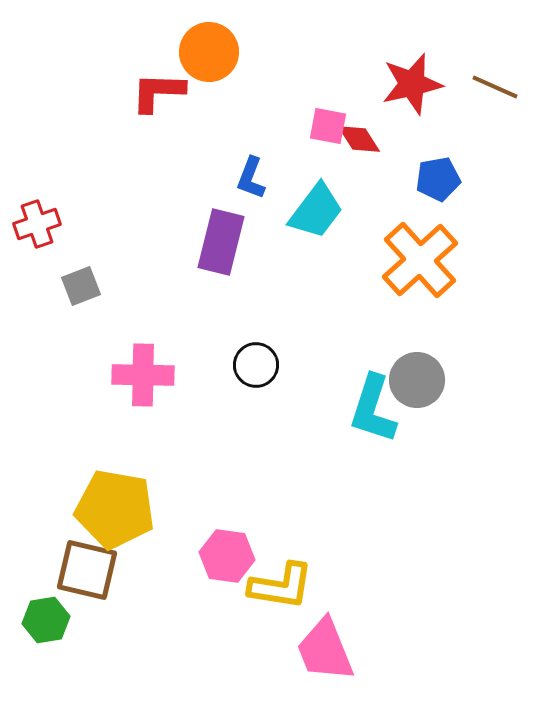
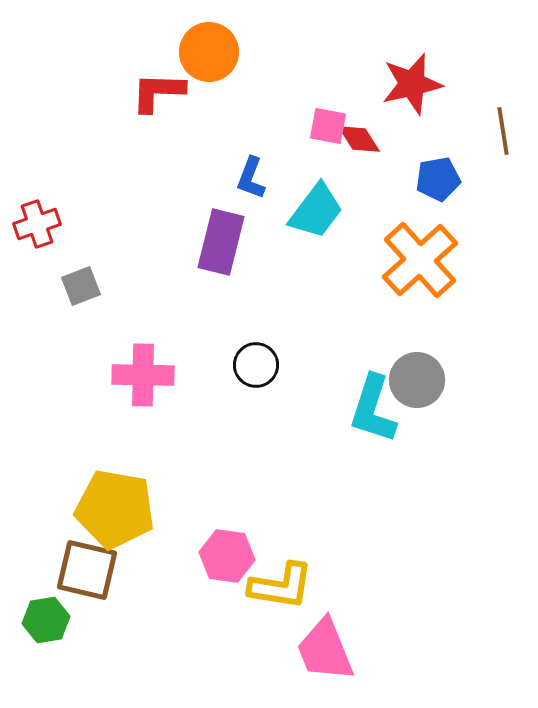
brown line: moved 8 px right, 44 px down; rotated 57 degrees clockwise
